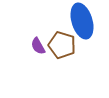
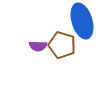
purple semicircle: rotated 60 degrees counterclockwise
